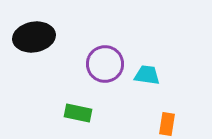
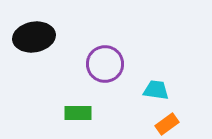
cyan trapezoid: moved 9 px right, 15 px down
green rectangle: rotated 12 degrees counterclockwise
orange rectangle: rotated 45 degrees clockwise
